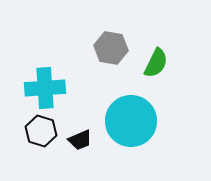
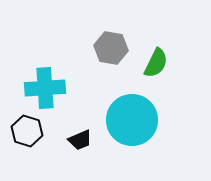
cyan circle: moved 1 px right, 1 px up
black hexagon: moved 14 px left
